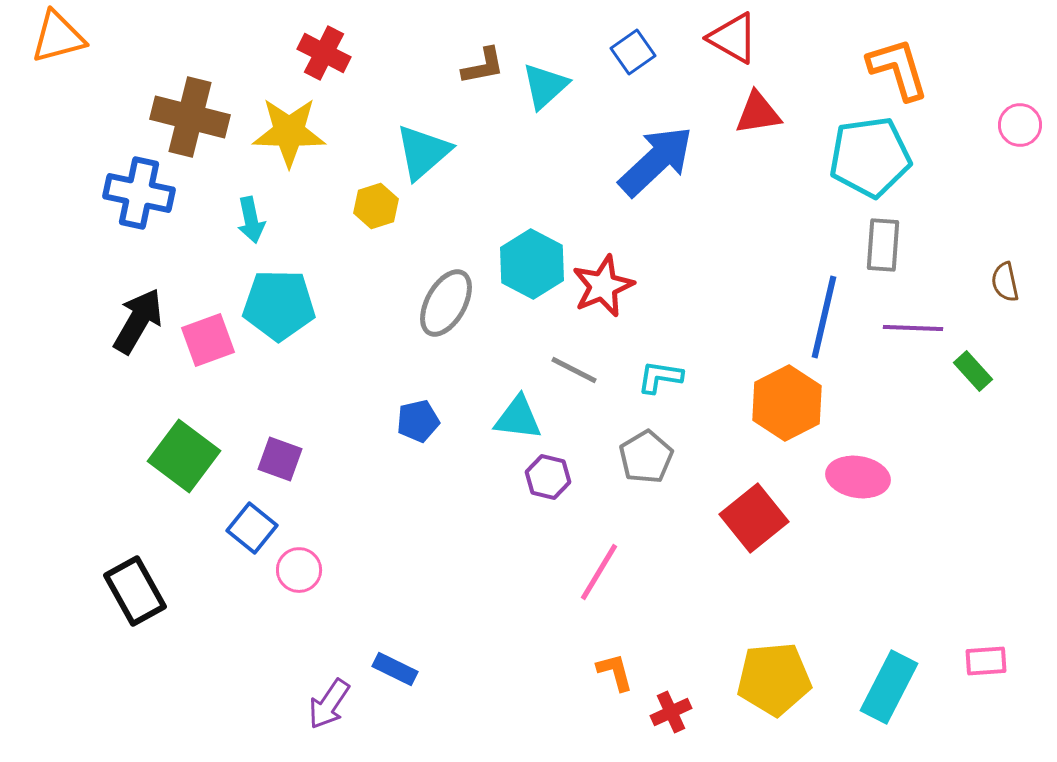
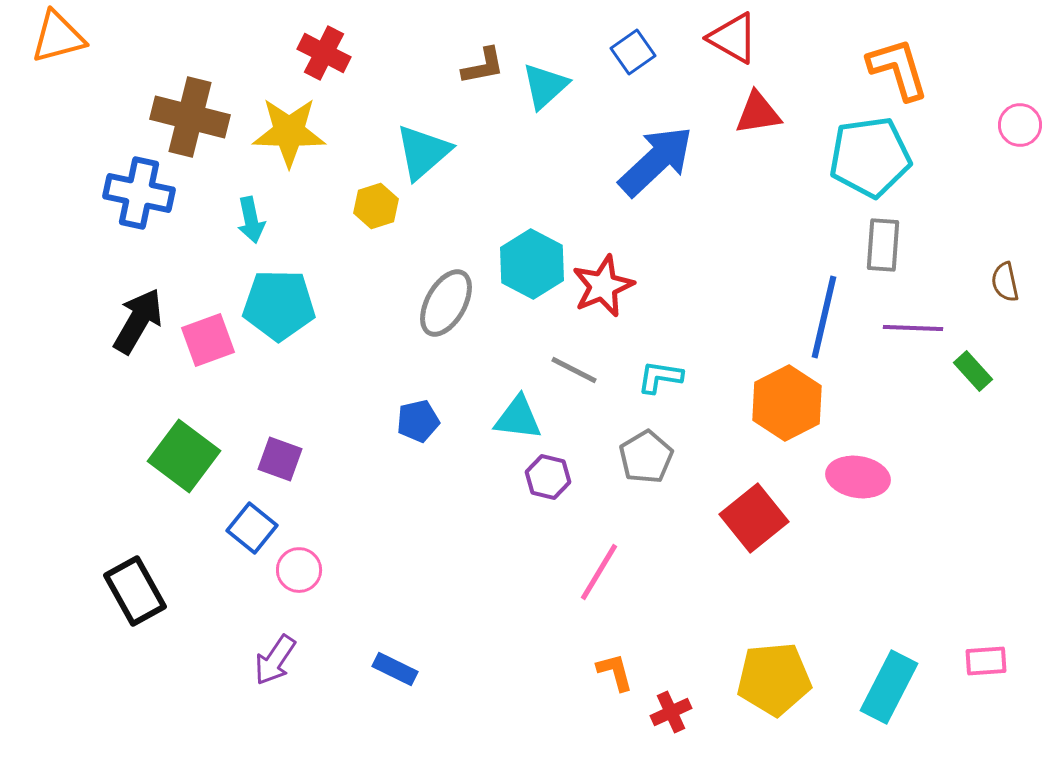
purple arrow at (329, 704): moved 54 px left, 44 px up
